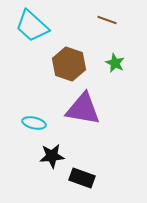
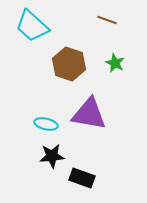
purple triangle: moved 6 px right, 5 px down
cyan ellipse: moved 12 px right, 1 px down
